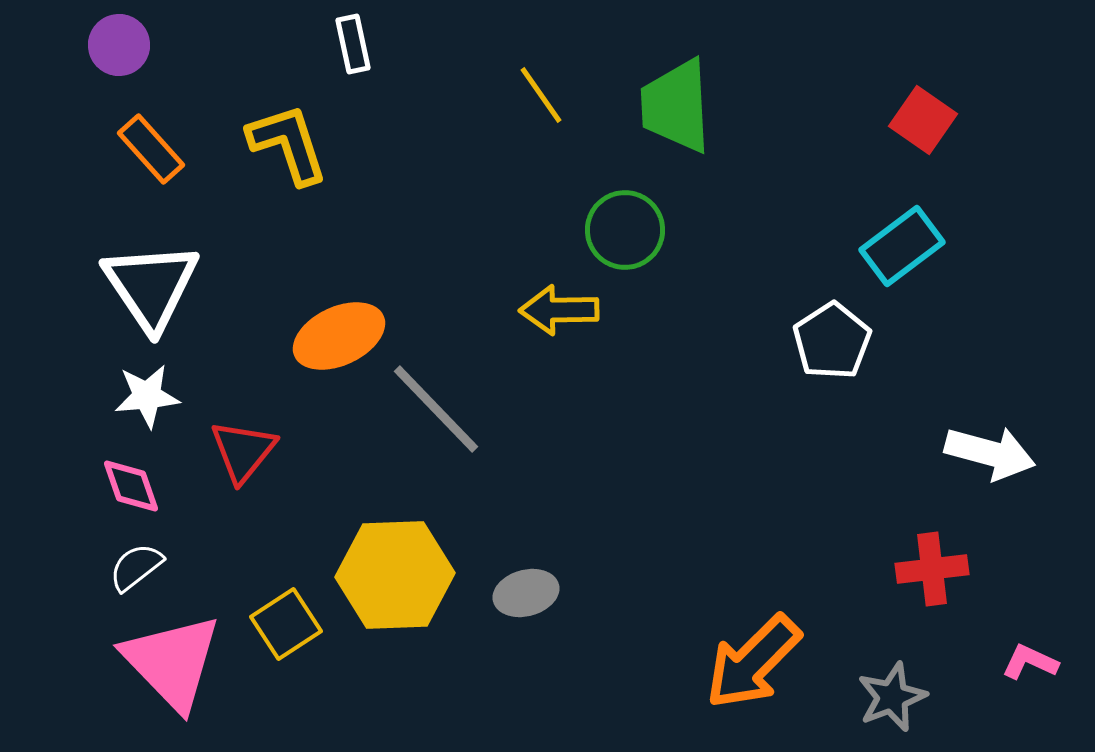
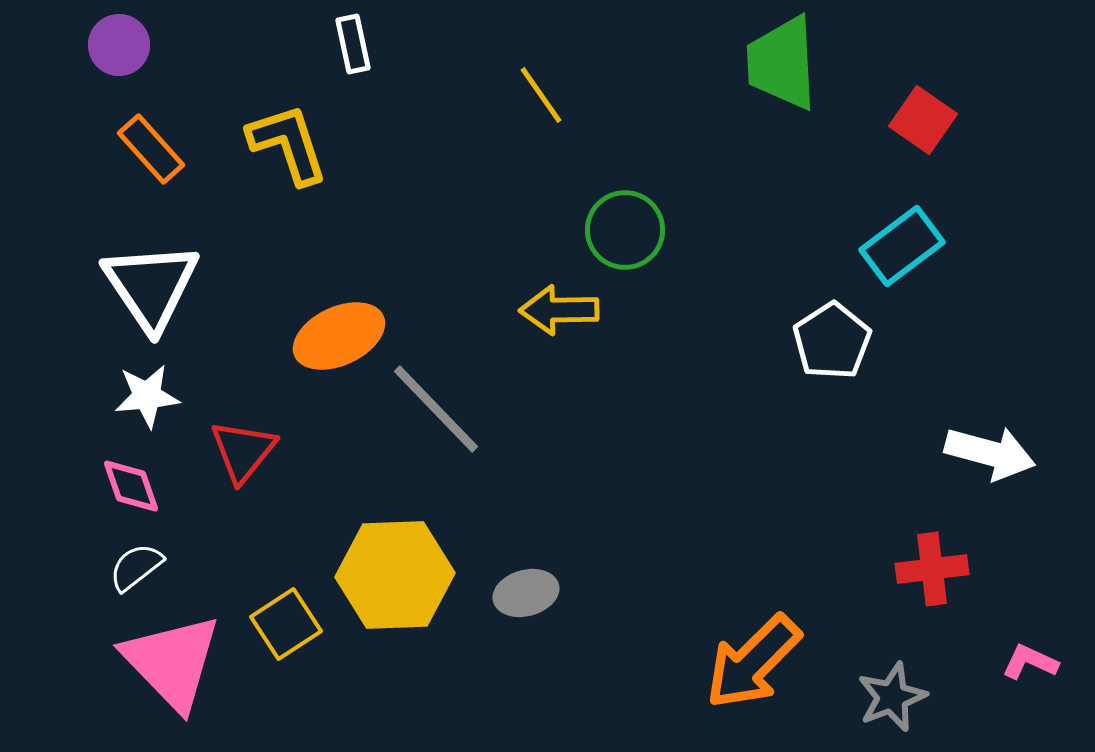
green trapezoid: moved 106 px right, 43 px up
